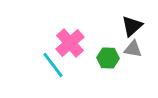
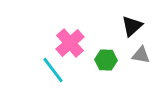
gray triangle: moved 8 px right, 6 px down
green hexagon: moved 2 px left, 2 px down
cyan line: moved 5 px down
